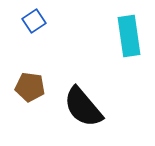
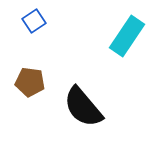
cyan rectangle: moved 2 px left; rotated 42 degrees clockwise
brown pentagon: moved 5 px up
